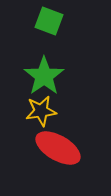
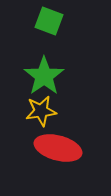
red ellipse: rotated 15 degrees counterclockwise
